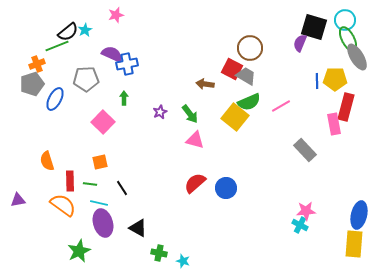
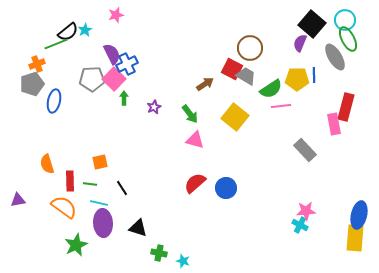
black square at (314, 27): moved 2 px left, 3 px up; rotated 24 degrees clockwise
green line at (57, 46): moved 1 px left, 2 px up
purple semicircle at (112, 54): rotated 40 degrees clockwise
gray ellipse at (357, 57): moved 22 px left
blue cross at (127, 64): rotated 15 degrees counterclockwise
gray pentagon at (86, 79): moved 6 px right
yellow pentagon at (335, 79): moved 38 px left
blue line at (317, 81): moved 3 px left, 6 px up
brown arrow at (205, 84): rotated 138 degrees clockwise
blue ellipse at (55, 99): moved 1 px left, 2 px down; rotated 15 degrees counterclockwise
green semicircle at (249, 102): moved 22 px right, 13 px up; rotated 10 degrees counterclockwise
pink line at (281, 106): rotated 24 degrees clockwise
purple star at (160, 112): moved 6 px left, 5 px up
pink square at (103, 122): moved 11 px right, 43 px up
orange semicircle at (47, 161): moved 3 px down
orange semicircle at (63, 205): moved 1 px right, 2 px down
purple ellipse at (103, 223): rotated 12 degrees clockwise
black triangle at (138, 228): rotated 12 degrees counterclockwise
yellow rectangle at (354, 244): moved 1 px right, 6 px up
green star at (79, 251): moved 3 px left, 6 px up
